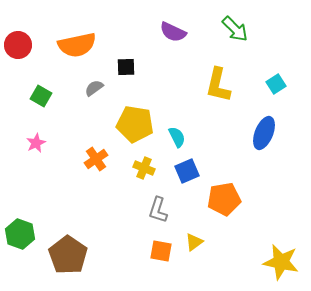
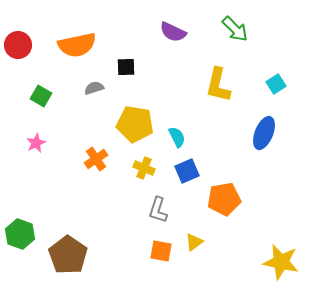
gray semicircle: rotated 18 degrees clockwise
